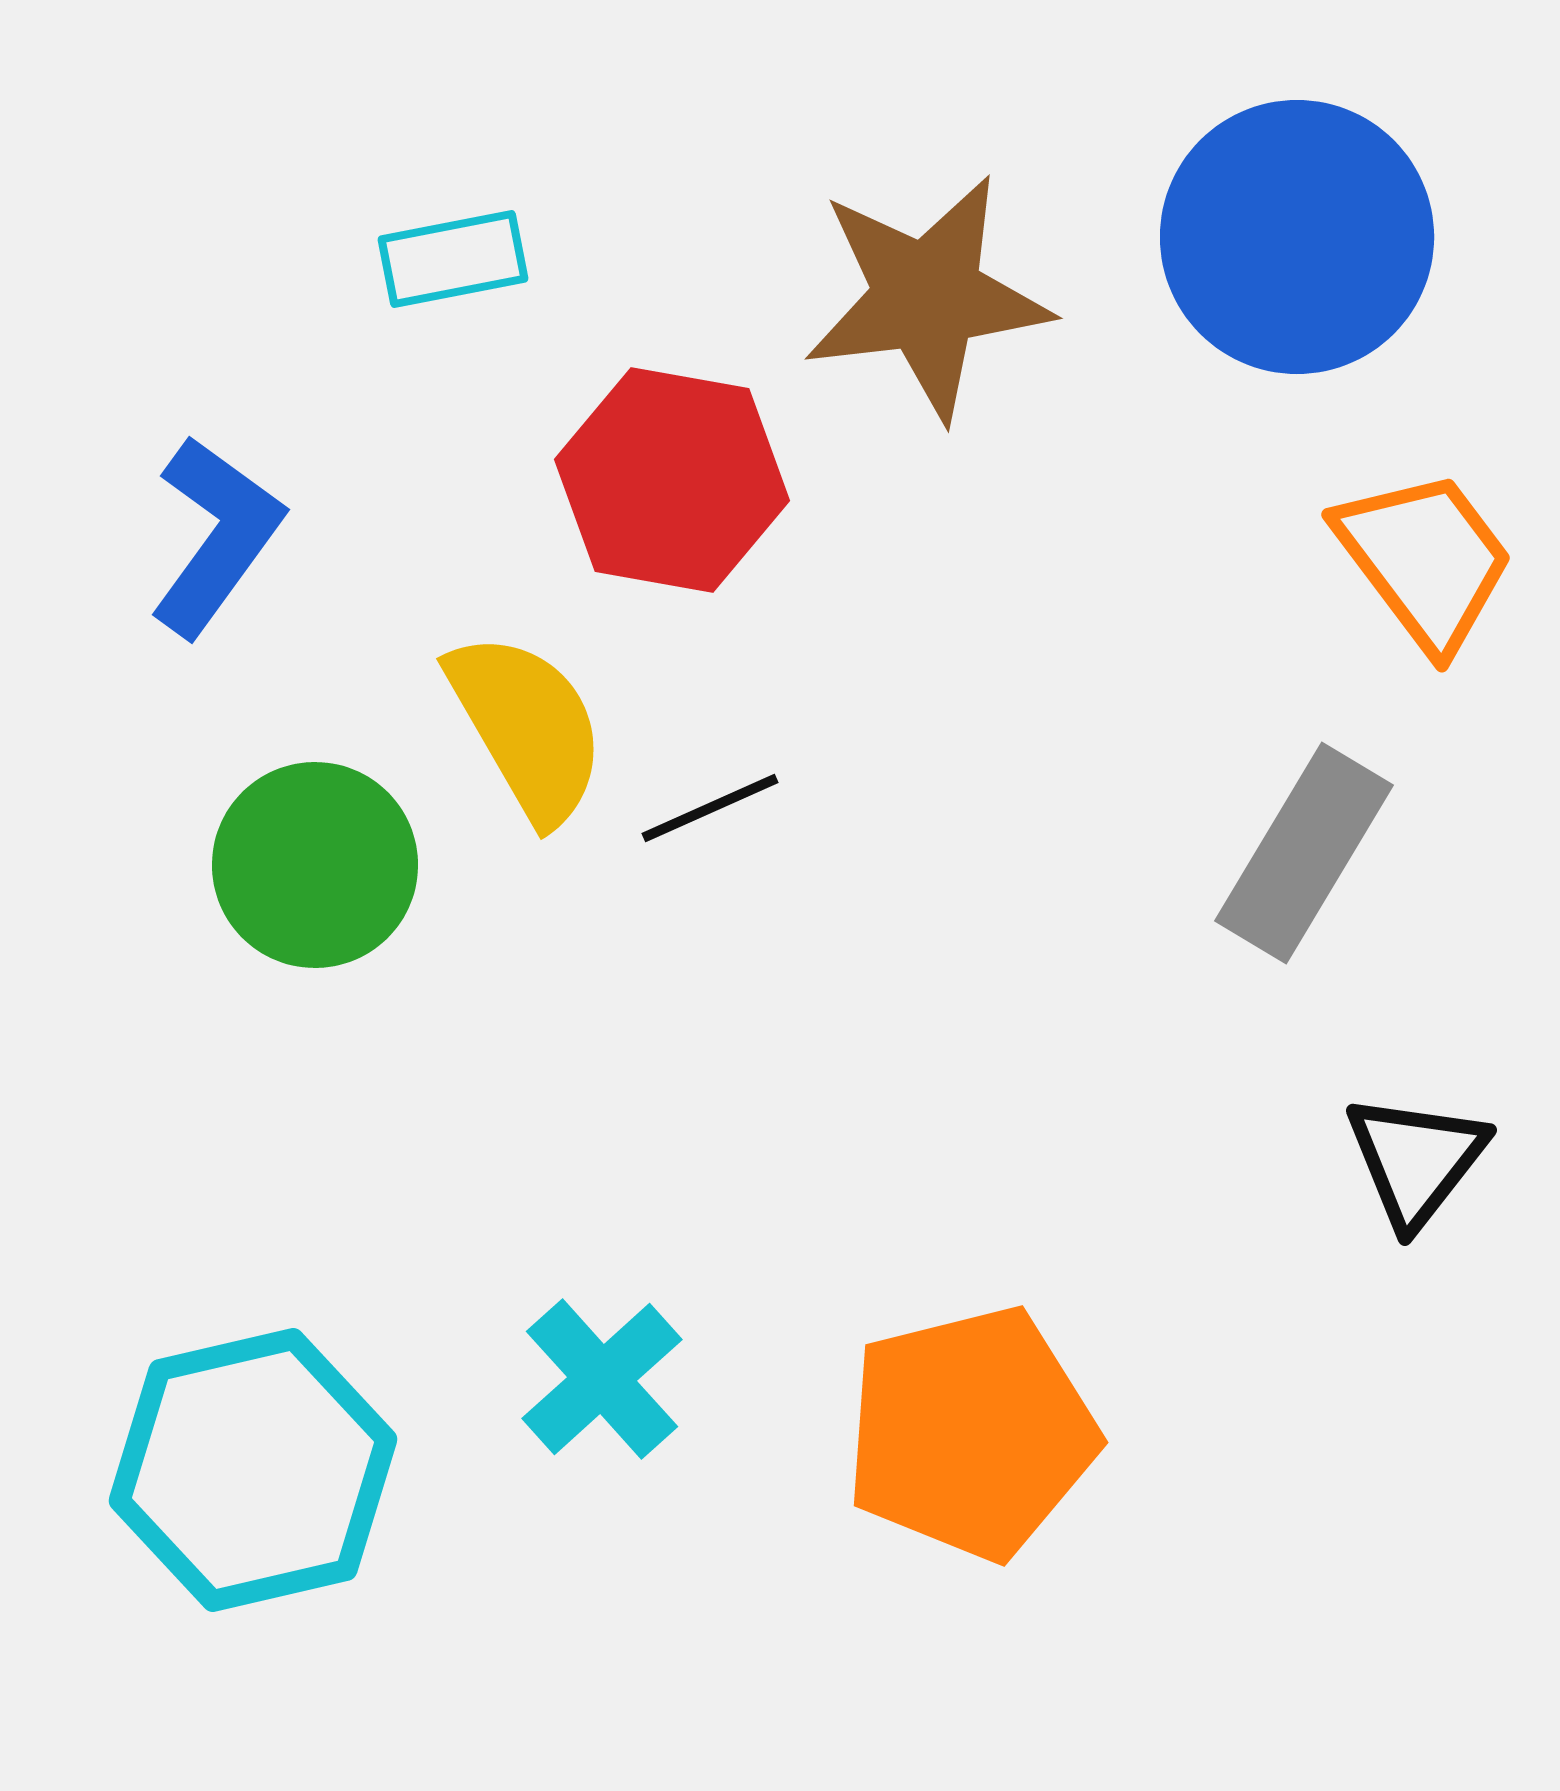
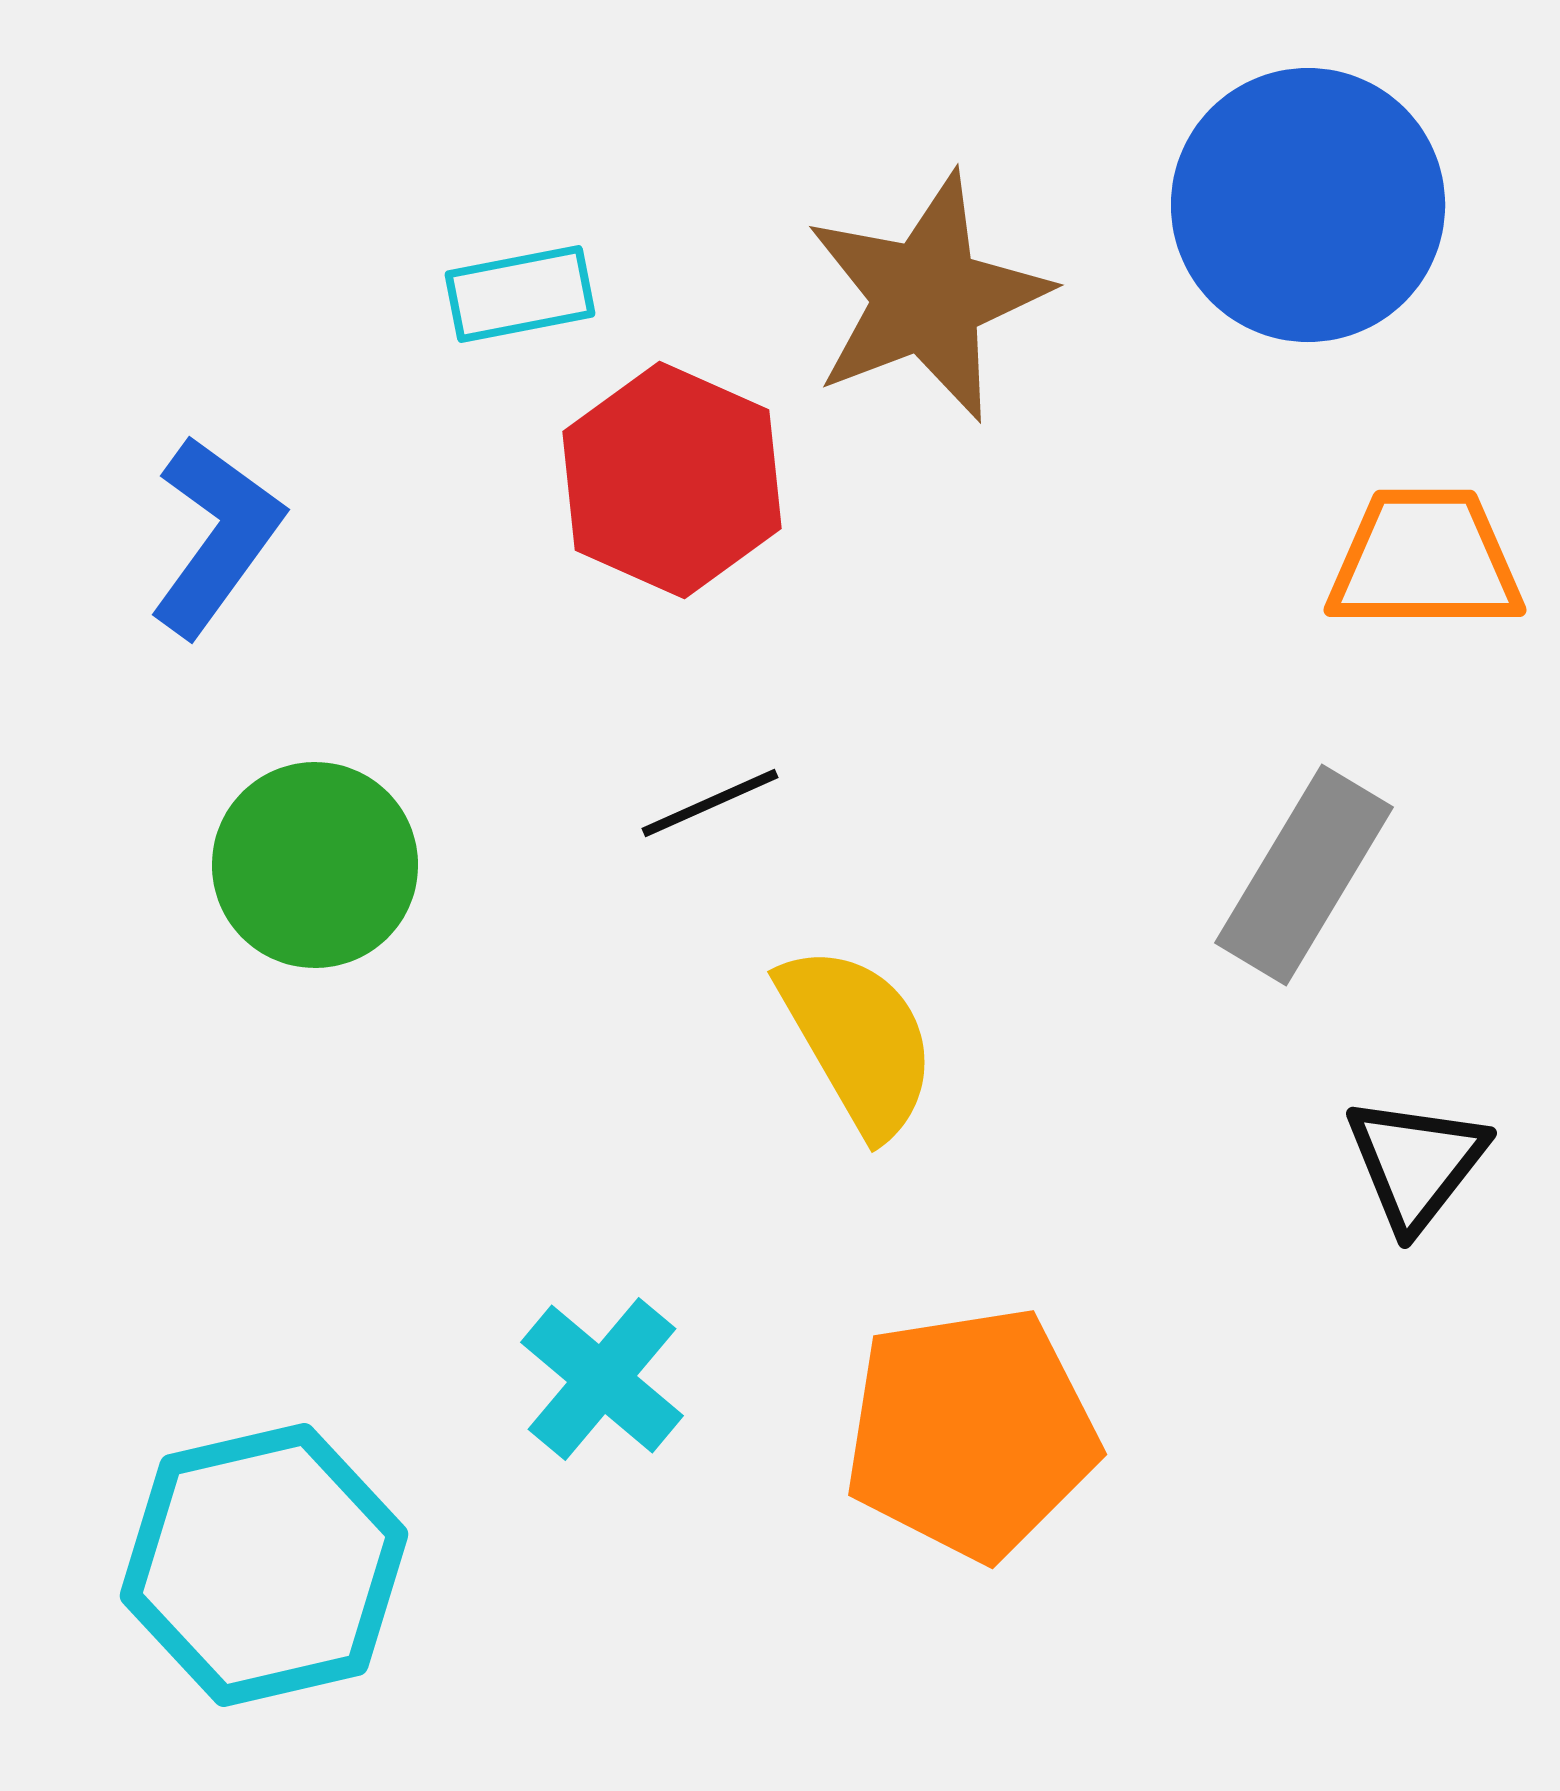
blue circle: moved 11 px right, 32 px up
cyan rectangle: moved 67 px right, 35 px down
brown star: rotated 14 degrees counterclockwise
red hexagon: rotated 14 degrees clockwise
orange trapezoid: rotated 53 degrees counterclockwise
yellow semicircle: moved 331 px right, 313 px down
black line: moved 5 px up
gray rectangle: moved 22 px down
black triangle: moved 3 px down
cyan cross: rotated 8 degrees counterclockwise
orange pentagon: rotated 5 degrees clockwise
cyan hexagon: moved 11 px right, 95 px down
